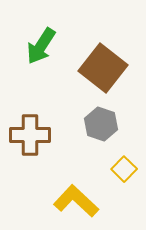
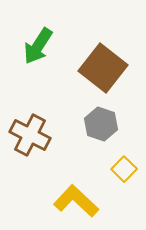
green arrow: moved 3 px left
brown cross: rotated 27 degrees clockwise
